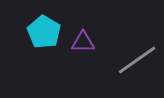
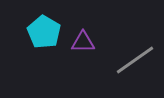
gray line: moved 2 px left
